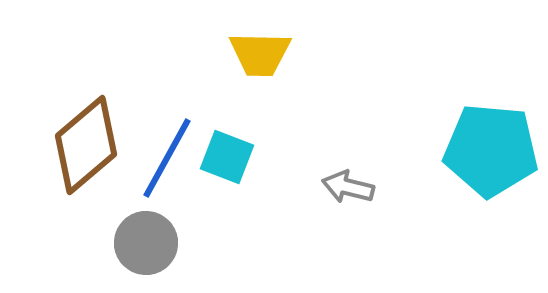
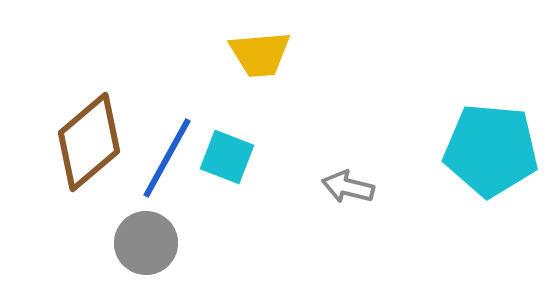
yellow trapezoid: rotated 6 degrees counterclockwise
brown diamond: moved 3 px right, 3 px up
